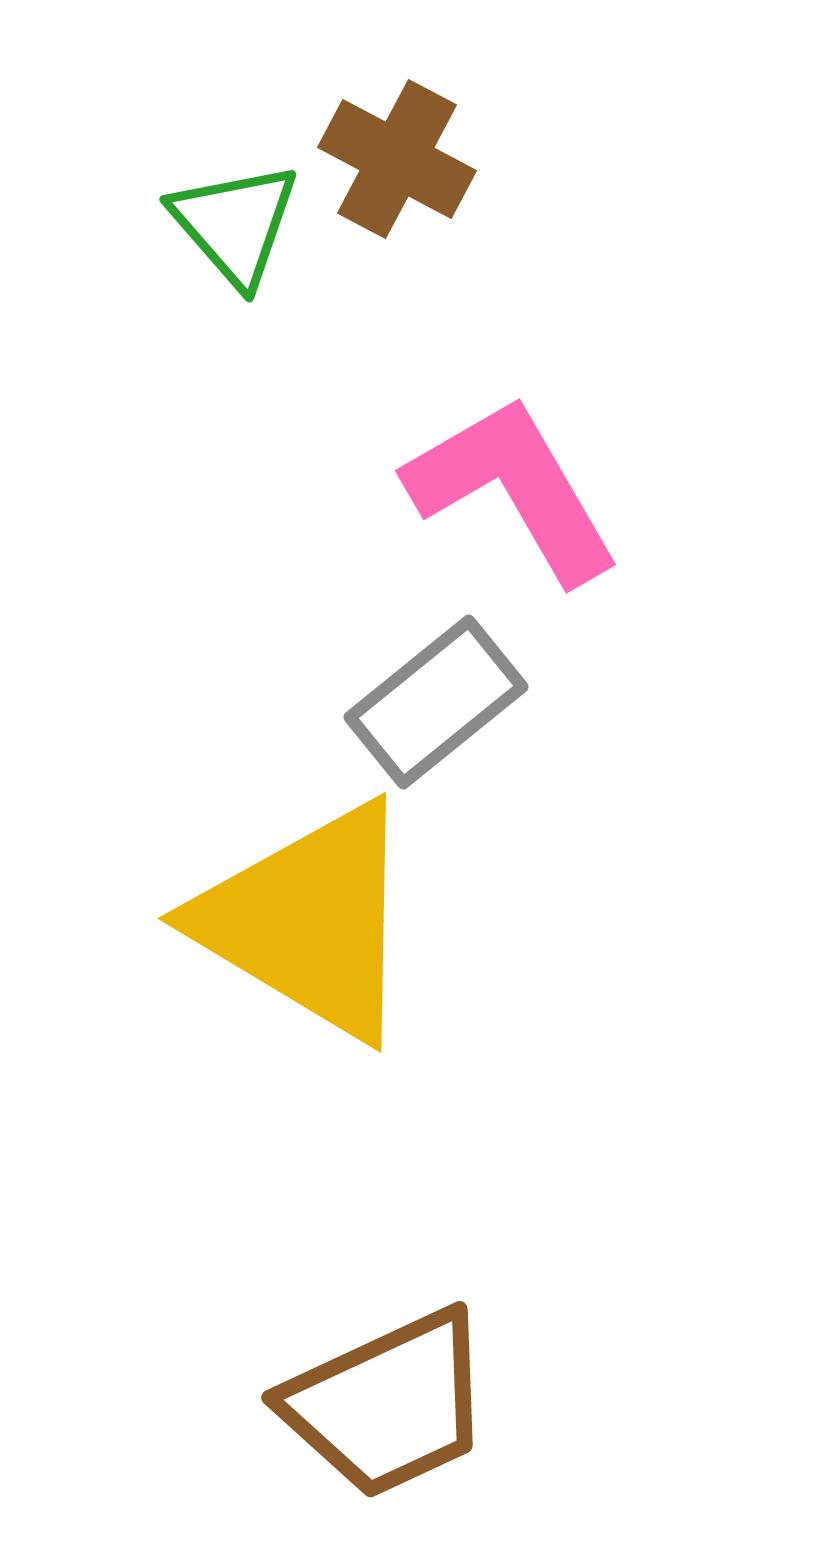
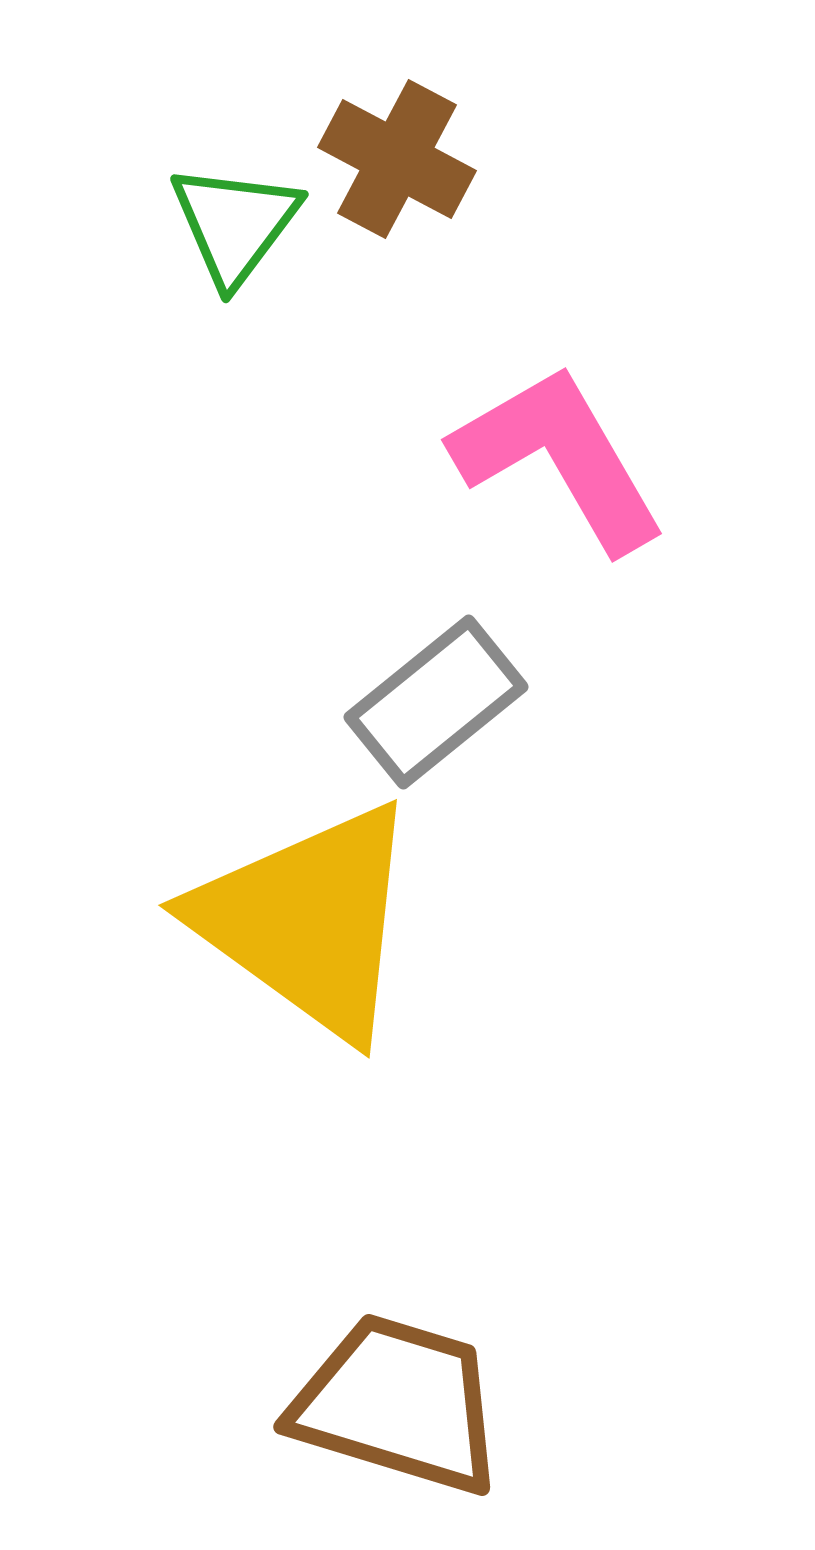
green triangle: rotated 18 degrees clockwise
pink L-shape: moved 46 px right, 31 px up
yellow triangle: rotated 5 degrees clockwise
brown trapezoid: moved 10 px right; rotated 138 degrees counterclockwise
